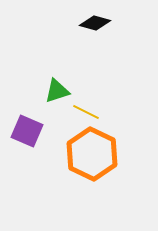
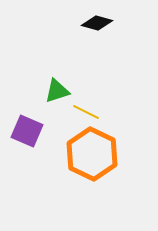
black diamond: moved 2 px right
